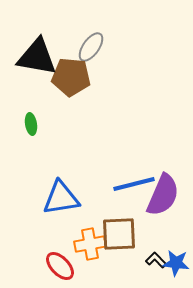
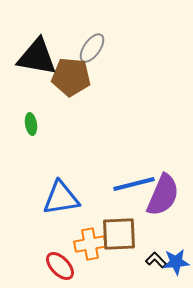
gray ellipse: moved 1 px right, 1 px down
blue star: moved 1 px up; rotated 12 degrees counterclockwise
